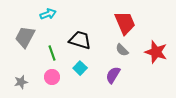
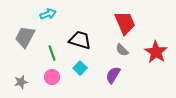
red star: rotated 15 degrees clockwise
